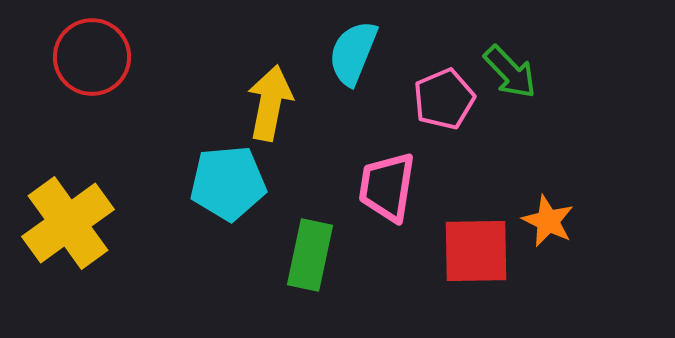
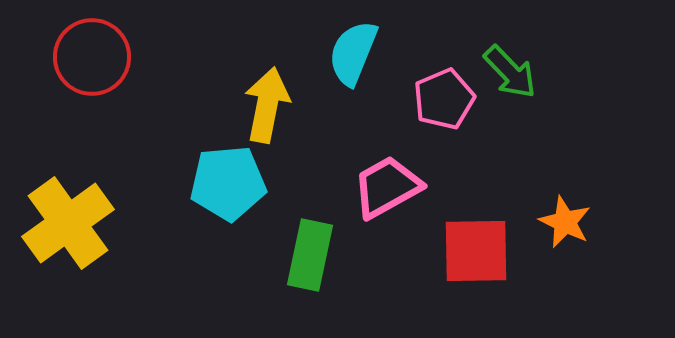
yellow arrow: moved 3 px left, 2 px down
pink trapezoid: rotated 52 degrees clockwise
orange star: moved 17 px right, 1 px down
